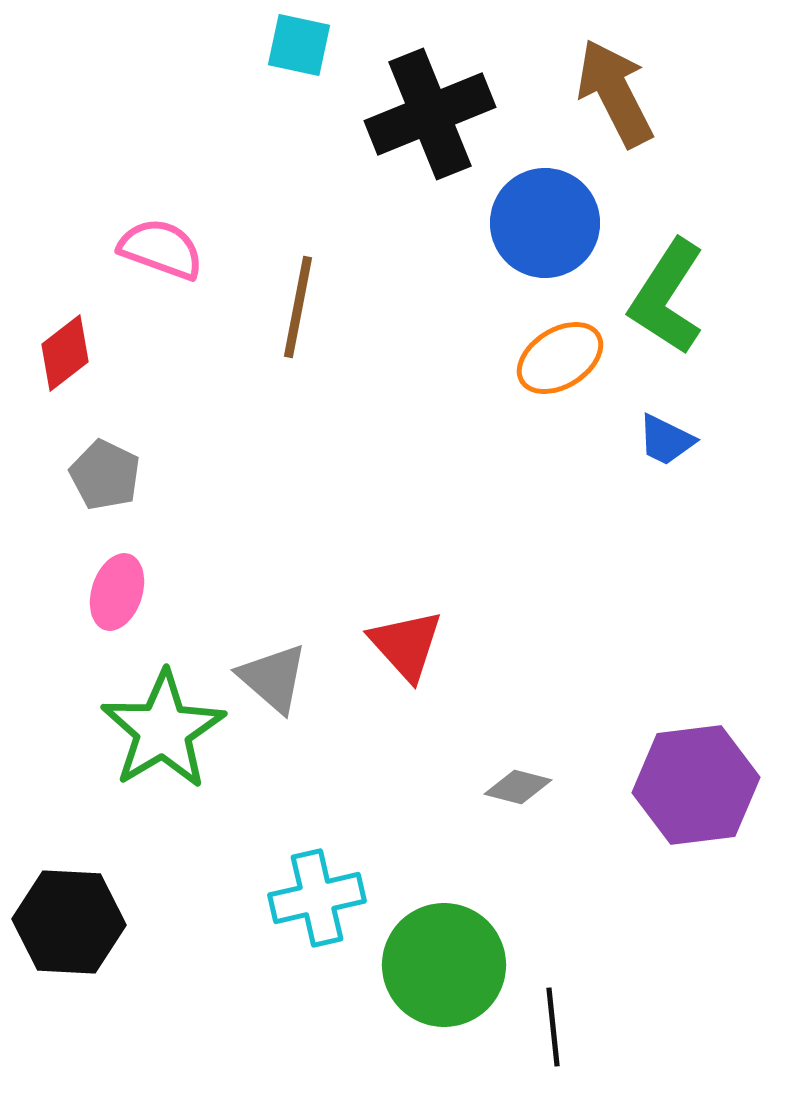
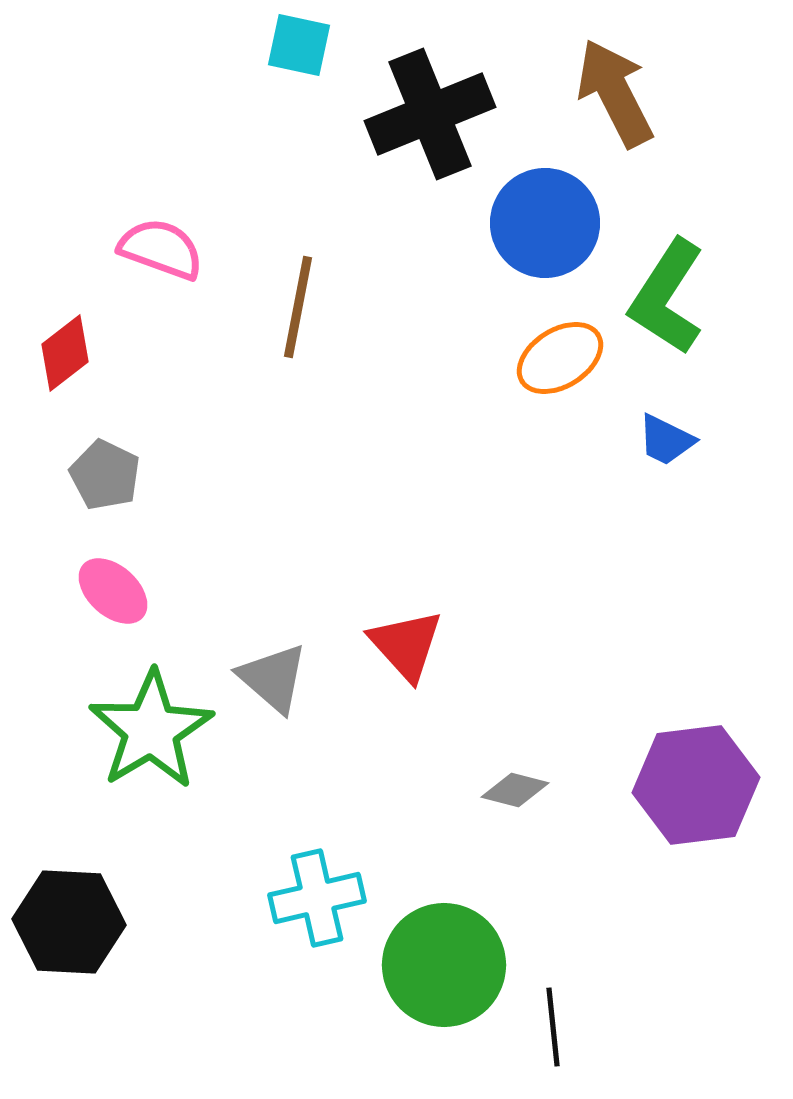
pink ellipse: moved 4 px left, 1 px up; rotated 66 degrees counterclockwise
green star: moved 12 px left
gray diamond: moved 3 px left, 3 px down
